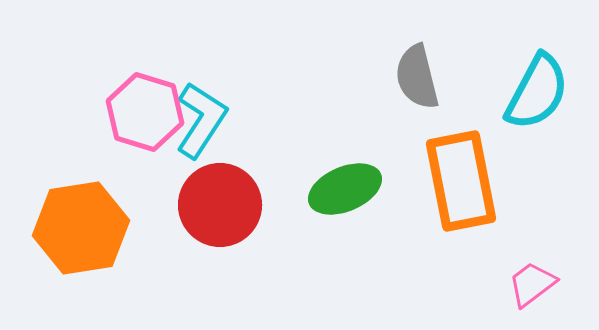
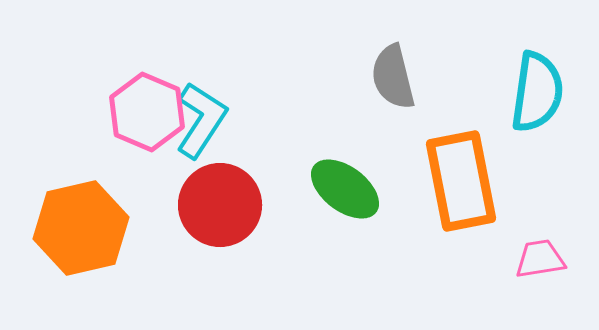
gray semicircle: moved 24 px left
cyan semicircle: rotated 20 degrees counterclockwise
pink hexagon: moved 2 px right; rotated 6 degrees clockwise
green ellipse: rotated 60 degrees clockwise
orange hexagon: rotated 4 degrees counterclockwise
pink trapezoid: moved 8 px right, 25 px up; rotated 28 degrees clockwise
